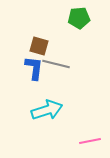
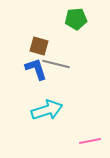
green pentagon: moved 3 px left, 1 px down
blue L-shape: moved 2 px right, 1 px down; rotated 25 degrees counterclockwise
